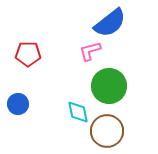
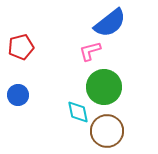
red pentagon: moved 7 px left, 7 px up; rotated 15 degrees counterclockwise
green circle: moved 5 px left, 1 px down
blue circle: moved 9 px up
